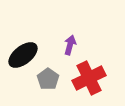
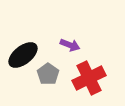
purple arrow: rotated 96 degrees clockwise
gray pentagon: moved 5 px up
